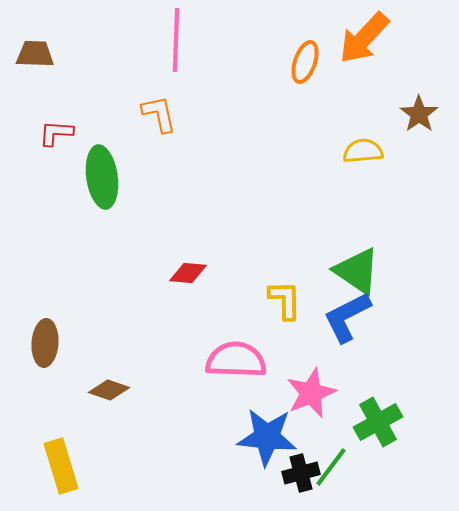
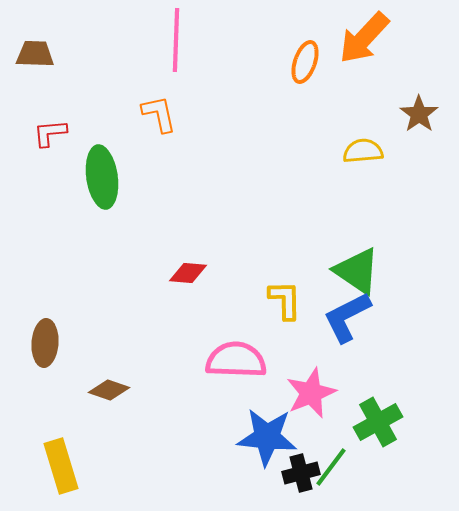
red L-shape: moved 6 px left; rotated 9 degrees counterclockwise
